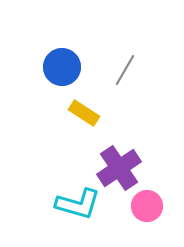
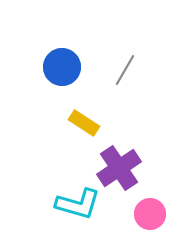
yellow rectangle: moved 10 px down
pink circle: moved 3 px right, 8 px down
